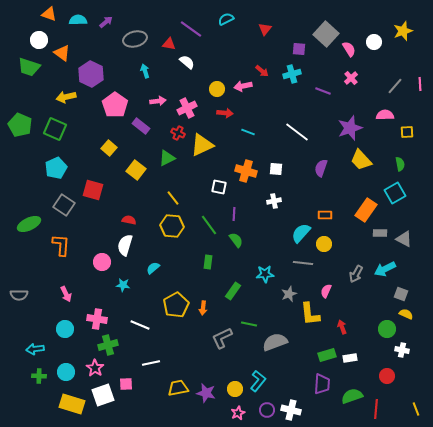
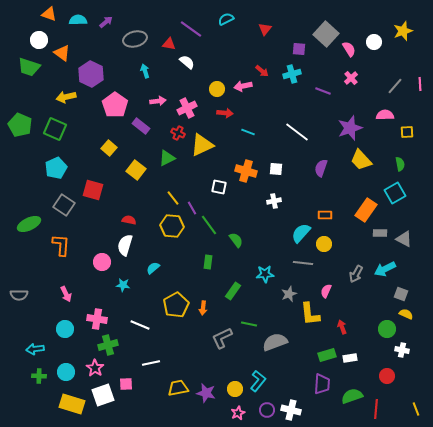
purple line at (234, 214): moved 42 px left, 6 px up; rotated 32 degrees counterclockwise
